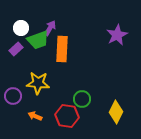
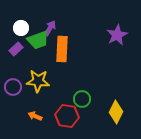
yellow star: moved 2 px up
purple circle: moved 9 px up
